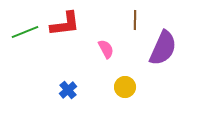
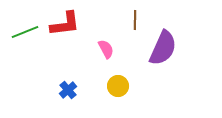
yellow circle: moved 7 px left, 1 px up
